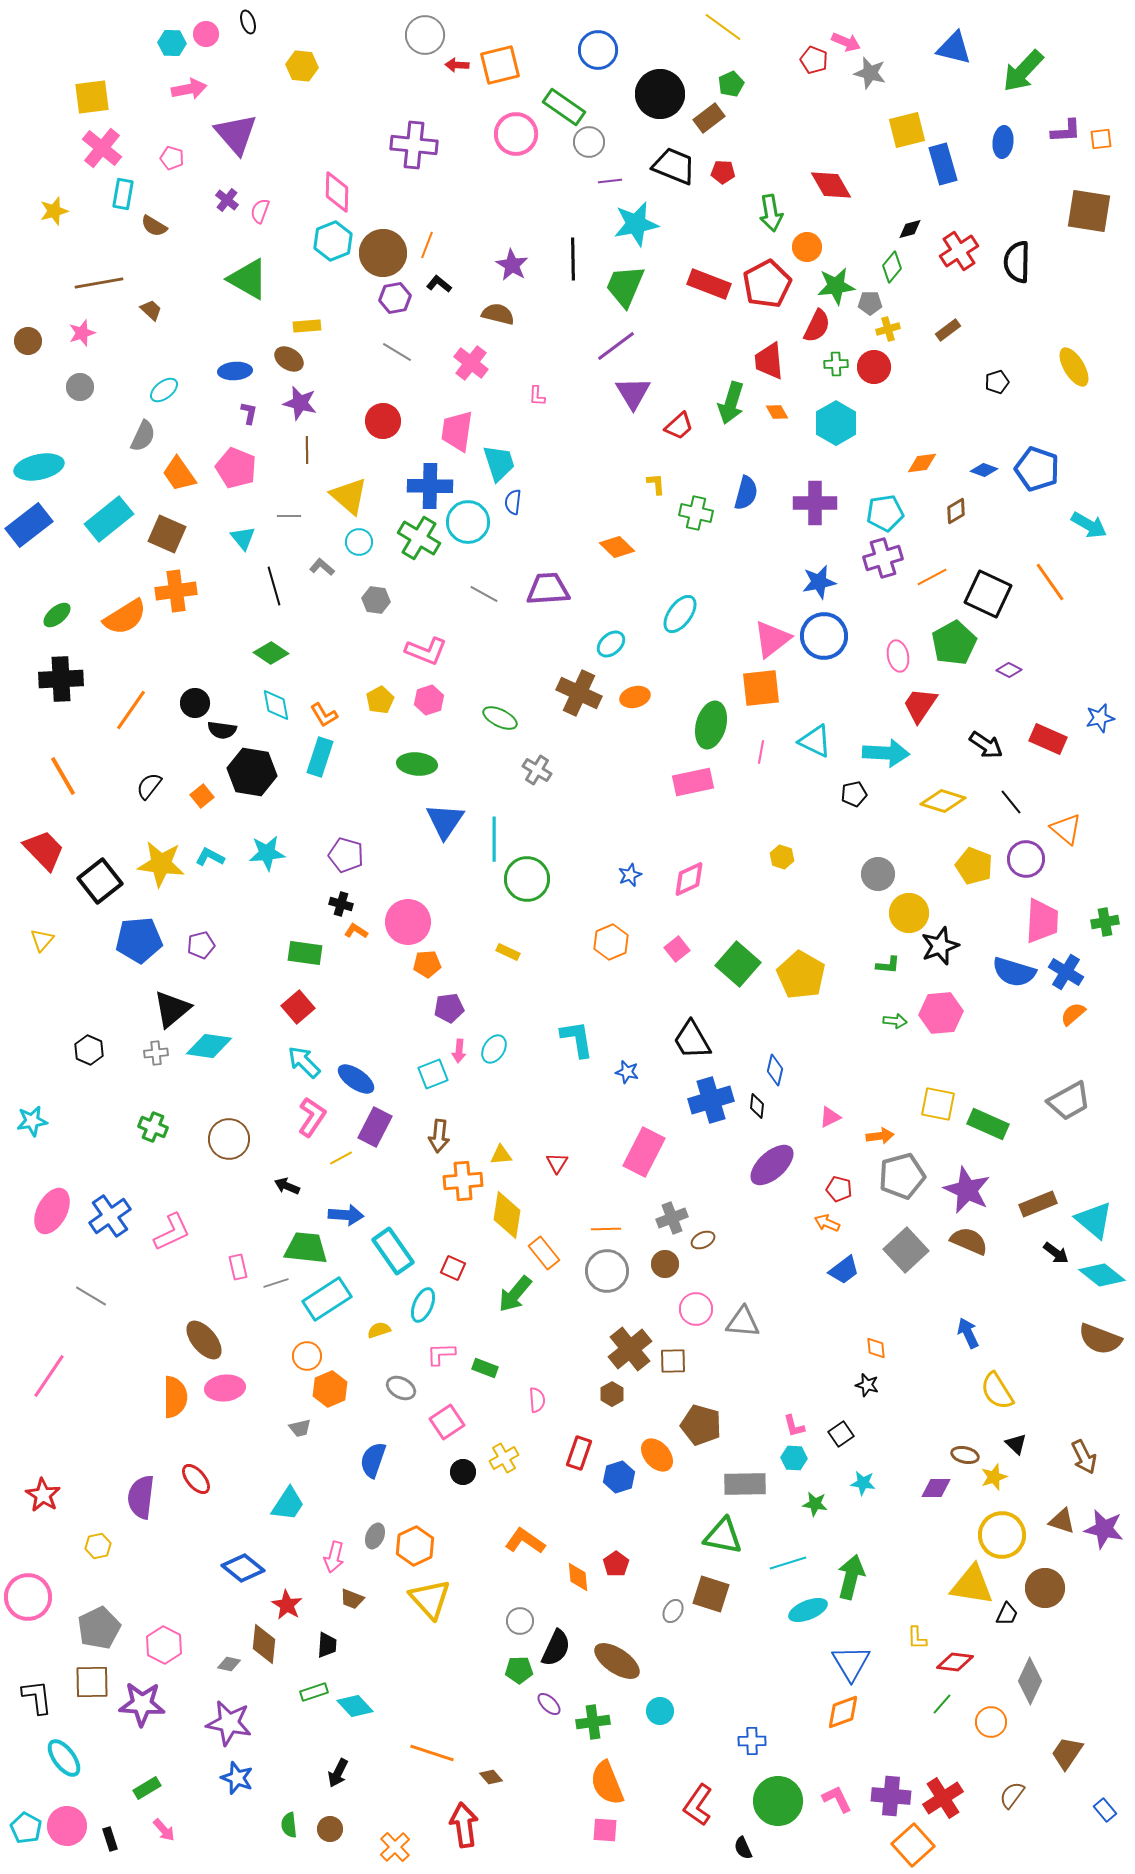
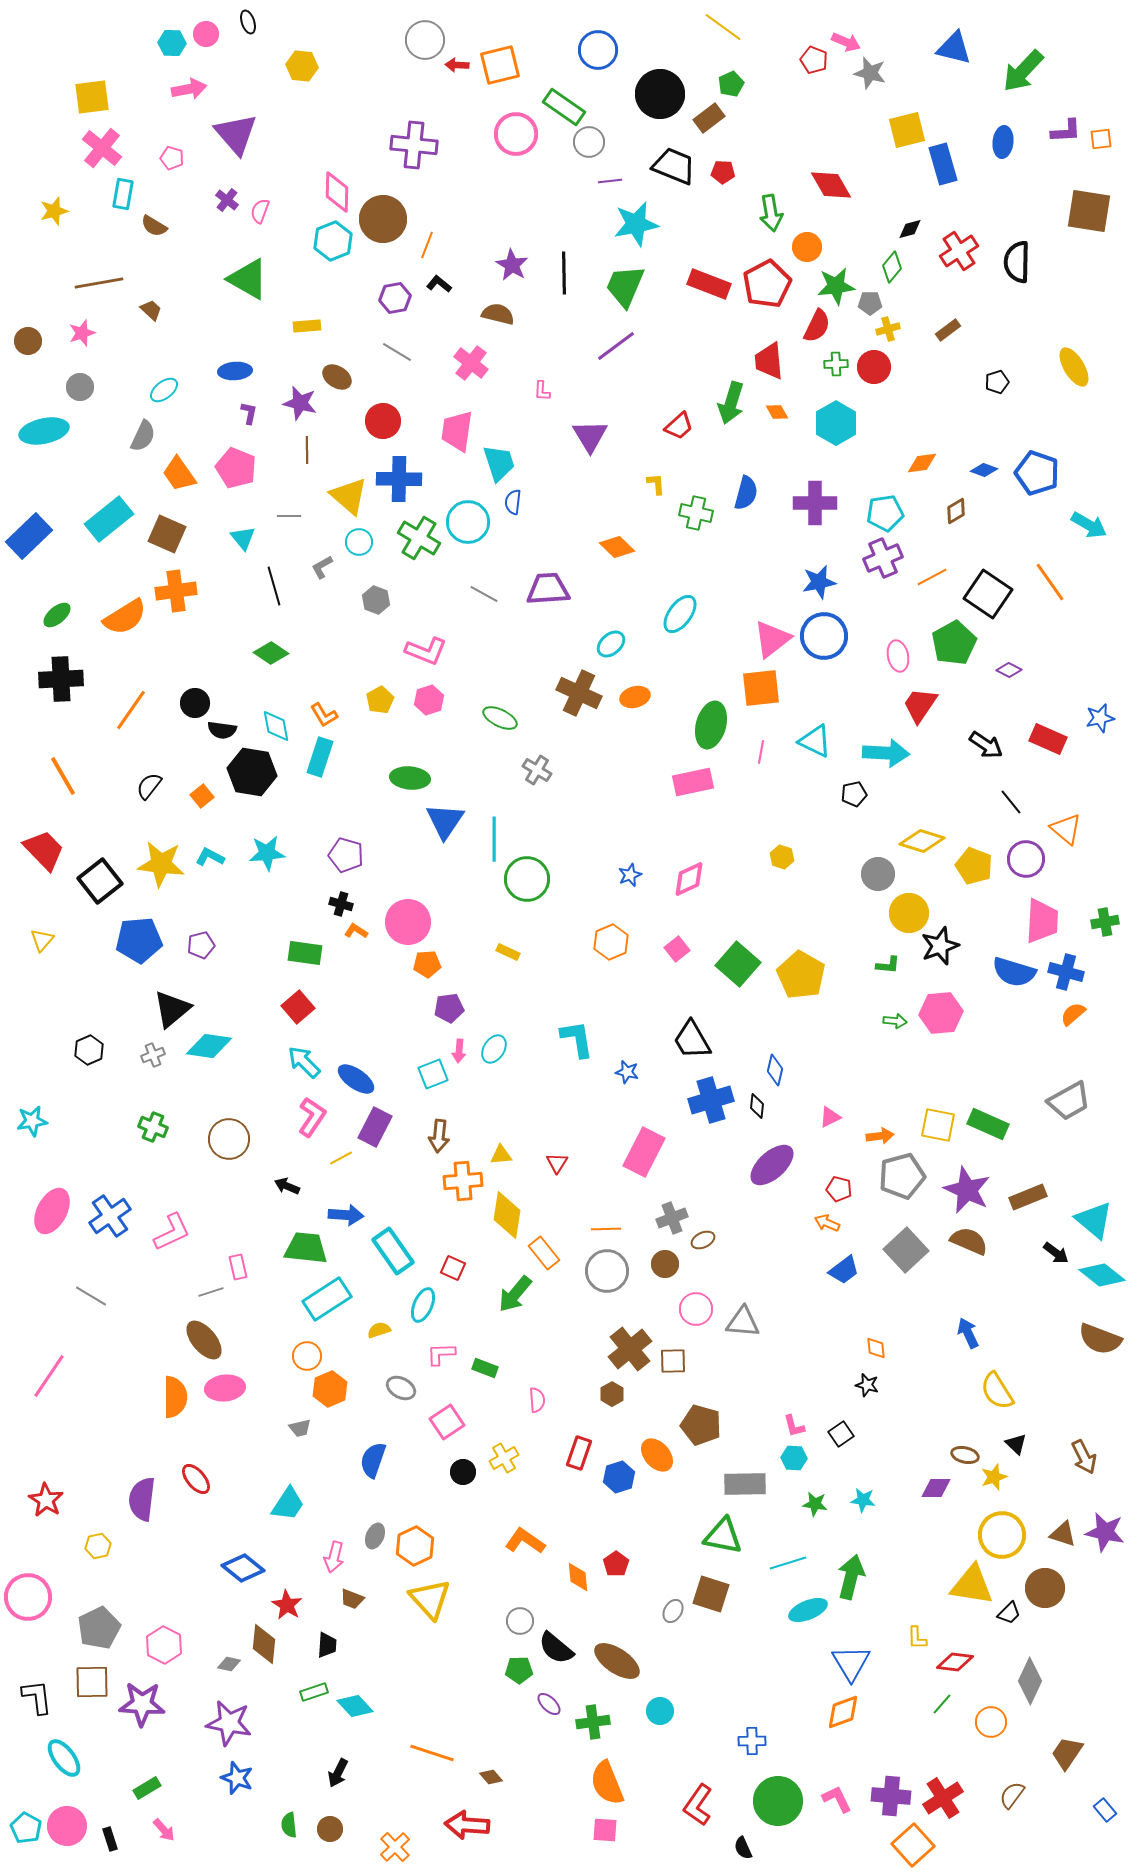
gray circle at (425, 35): moved 5 px down
brown circle at (383, 253): moved 34 px up
black line at (573, 259): moved 9 px left, 14 px down
brown ellipse at (289, 359): moved 48 px right, 18 px down
purple triangle at (633, 393): moved 43 px left, 43 px down
pink L-shape at (537, 396): moved 5 px right, 5 px up
cyan ellipse at (39, 467): moved 5 px right, 36 px up
blue pentagon at (1037, 469): moved 4 px down
blue cross at (430, 486): moved 31 px left, 7 px up
blue rectangle at (29, 525): moved 11 px down; rotated 6 degrees counterclockwise
purple cross at (883, 558): rotated 6 degrees counterclockwise
gray L-shape at (322, 567): rotated 70 degrees counterclockwise
black square at (988, 594): rotated 9 degrees clockwise
gray hexagon at (376, 600): rotated 12 degrees clockwise
cyan diamond at (276, 705): moved 21 px down
green ellipse at (417, 764): moved 7 px left, 14 px down
yellow diamond at (943, 801): moved 21 px left, 40 px down
blue cross at (1066, 972): rotated 16 degrees counterclockwise
black hexagon at (89, 1050): rotated 12 degrees clockwise
gray cross at (156, 1053): moved 3 px left, 2 px down; rotated 15 degrees counterclockwise
yellow square at (938, 1104): moved 21 px down
brown rectangle at (1038, 1204): moved 10 px left, 7 px up
gray line at (276, 1283): moved 65 px left, 9 px down
cyan star at (863, 1483): moved 17 px down
red star at (43, 1495): moved 3 px right, 5 px down
purple semicircle at (141, 1497): moved 1 px right, 2 px down
brown triangle at (1062, 1521): moved 1 px right, 13 px down
purple star at (1104, 1529): moved 1 px right, 3 px down
black trapezoid at (1007, 1614): moved 2 px right, 1 px up; rotated 20 degrees clockwise
black semicircle at (556, 1648): rotated 105 degrees clockwise
red arrow at (464, 1825): moved 3 px right; rotated 78 degrees counterclockwise
